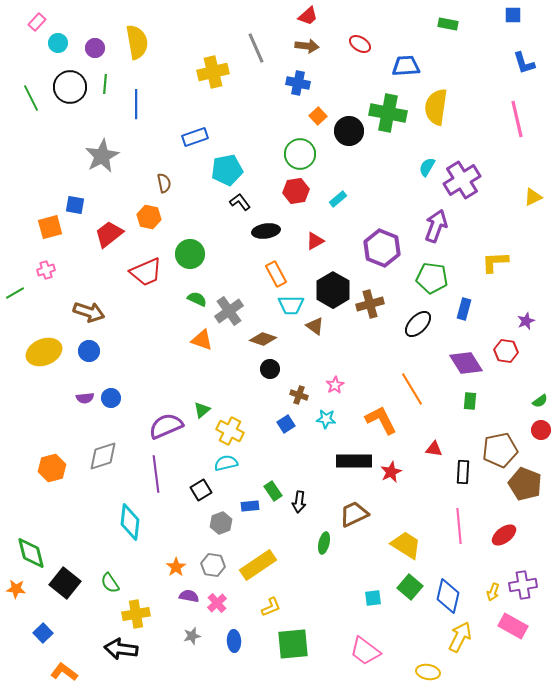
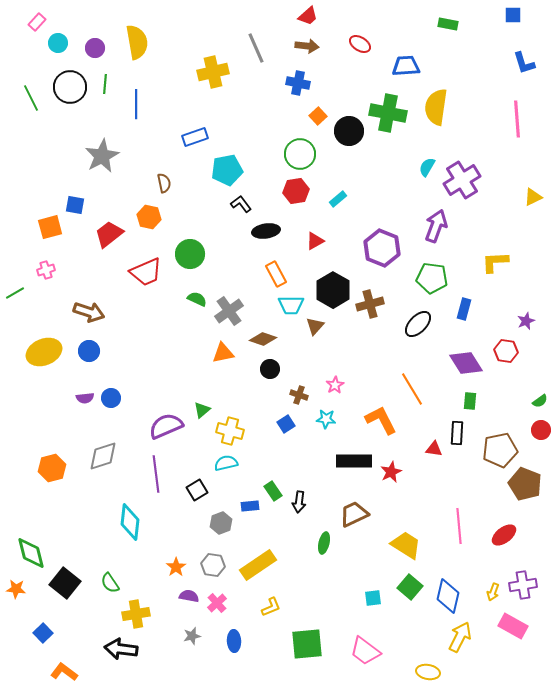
pink line at (517, 119): rotated 9 degrees clockwise
black L-shape at (240, 202): moved 1 px right, 2 px down
brown triangle at (315, 326): rotated 36 degrees clockwise
orange triangle at (202, 340): moved 21 px right, 13 px down; rotated 30 degrees counterclockwise
yellow cross at (230, 431): rotated 12 degrees counterclockwise
black rectangle at (463, 472): moved 6 px left, 39 px up
black square at (201, 490): moved 4 px left
green square at (293, 644): moved 14 px right
